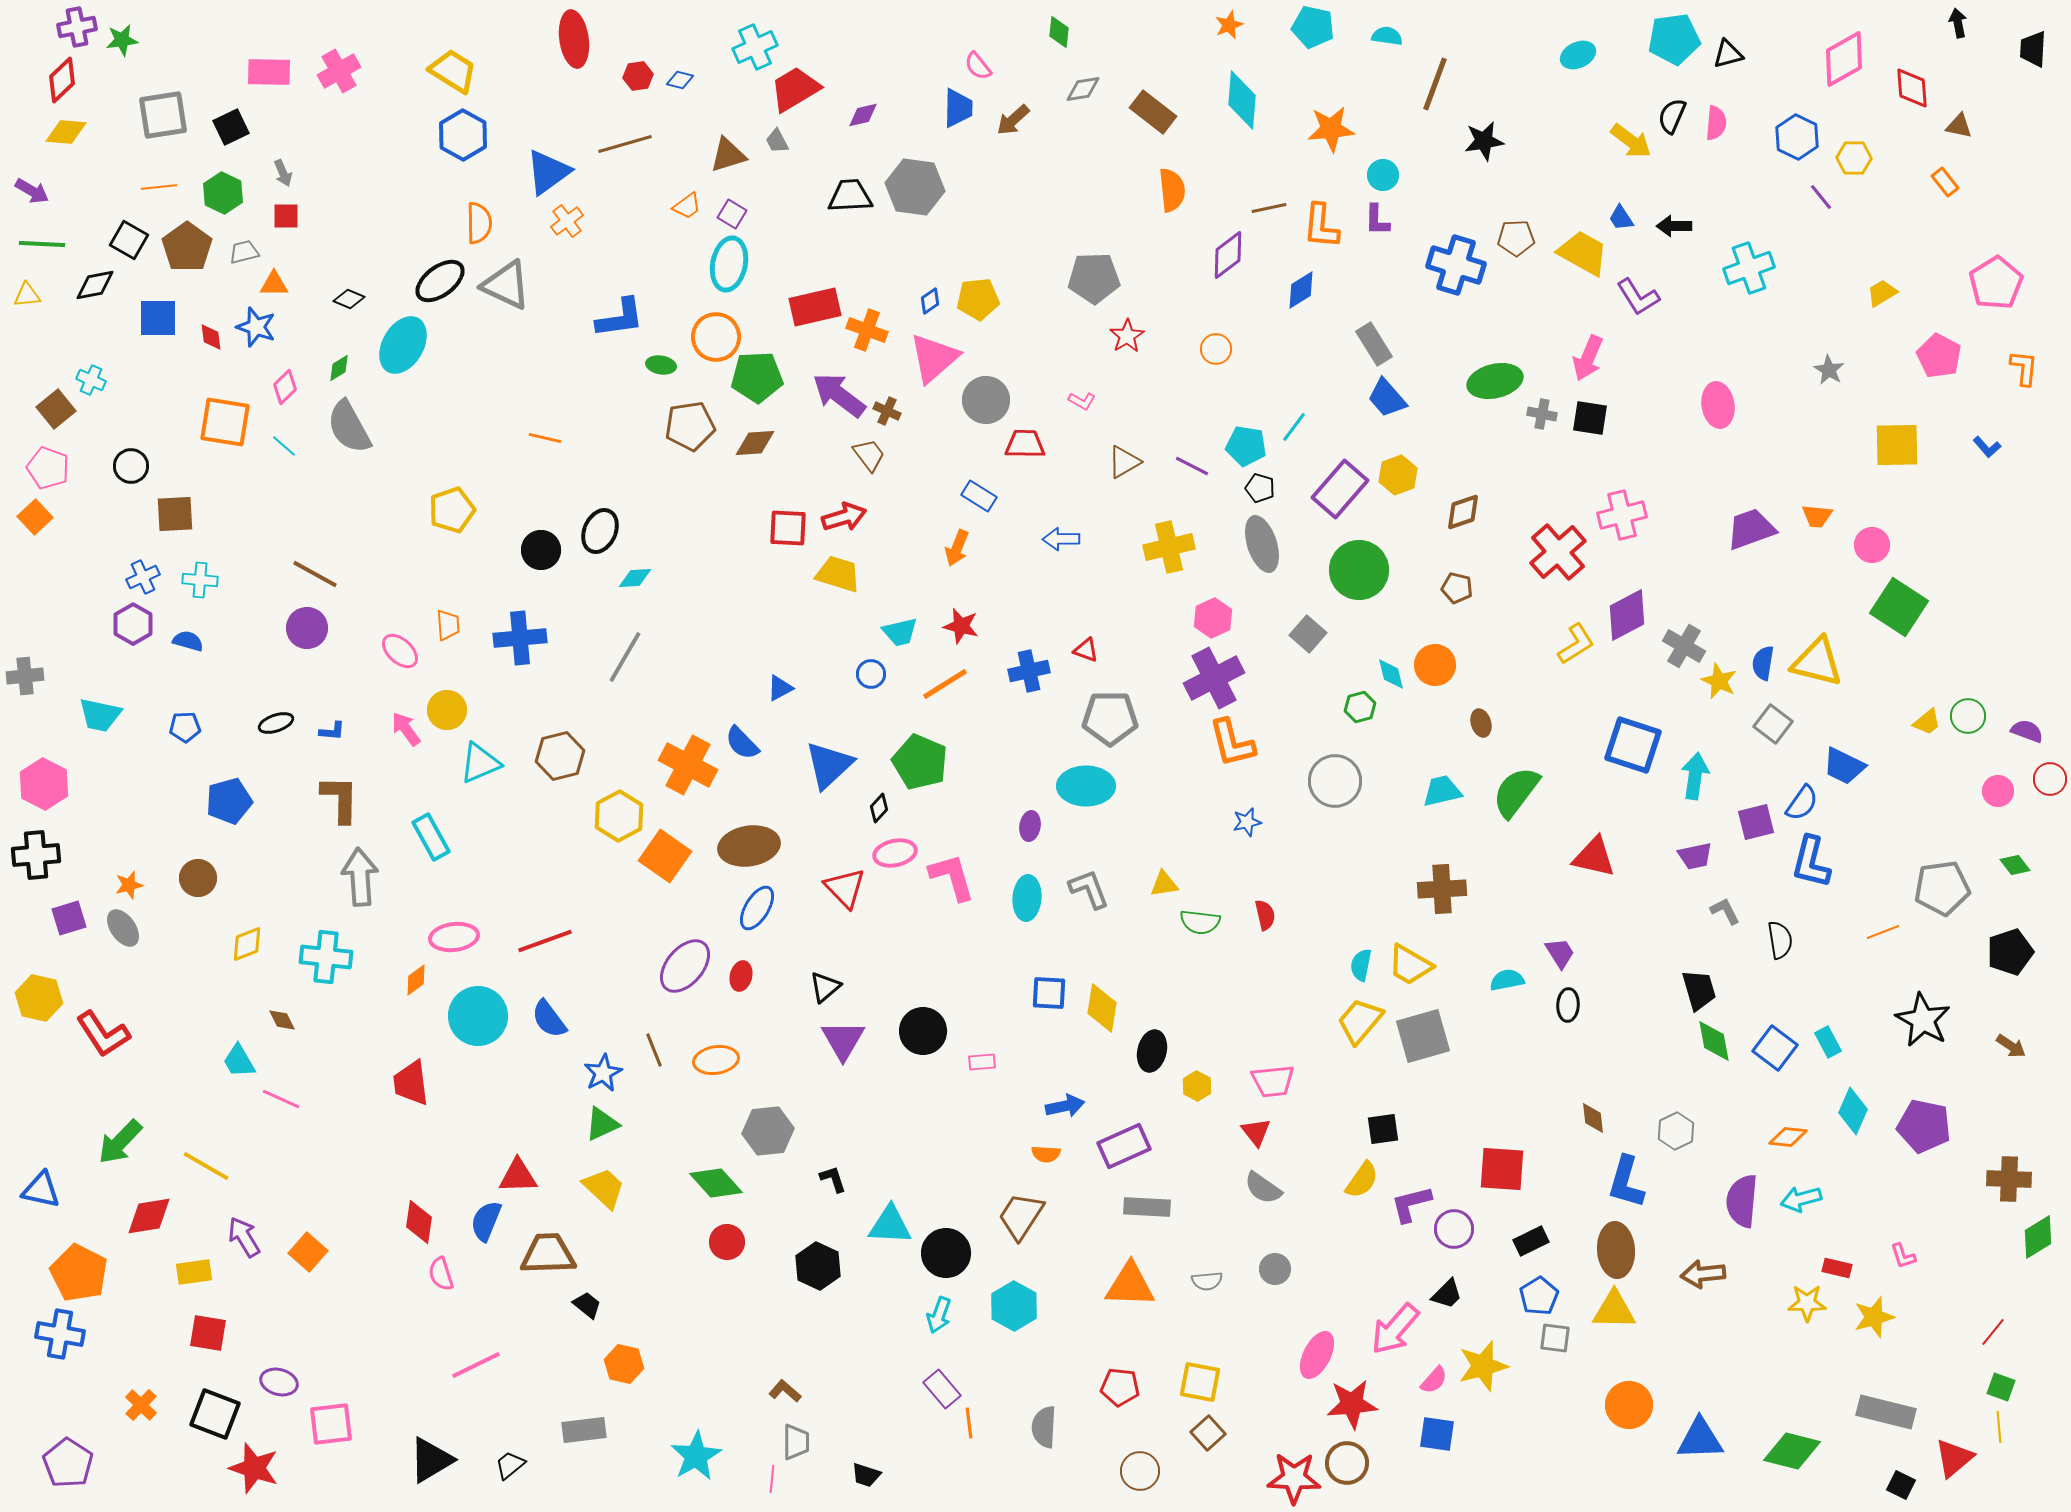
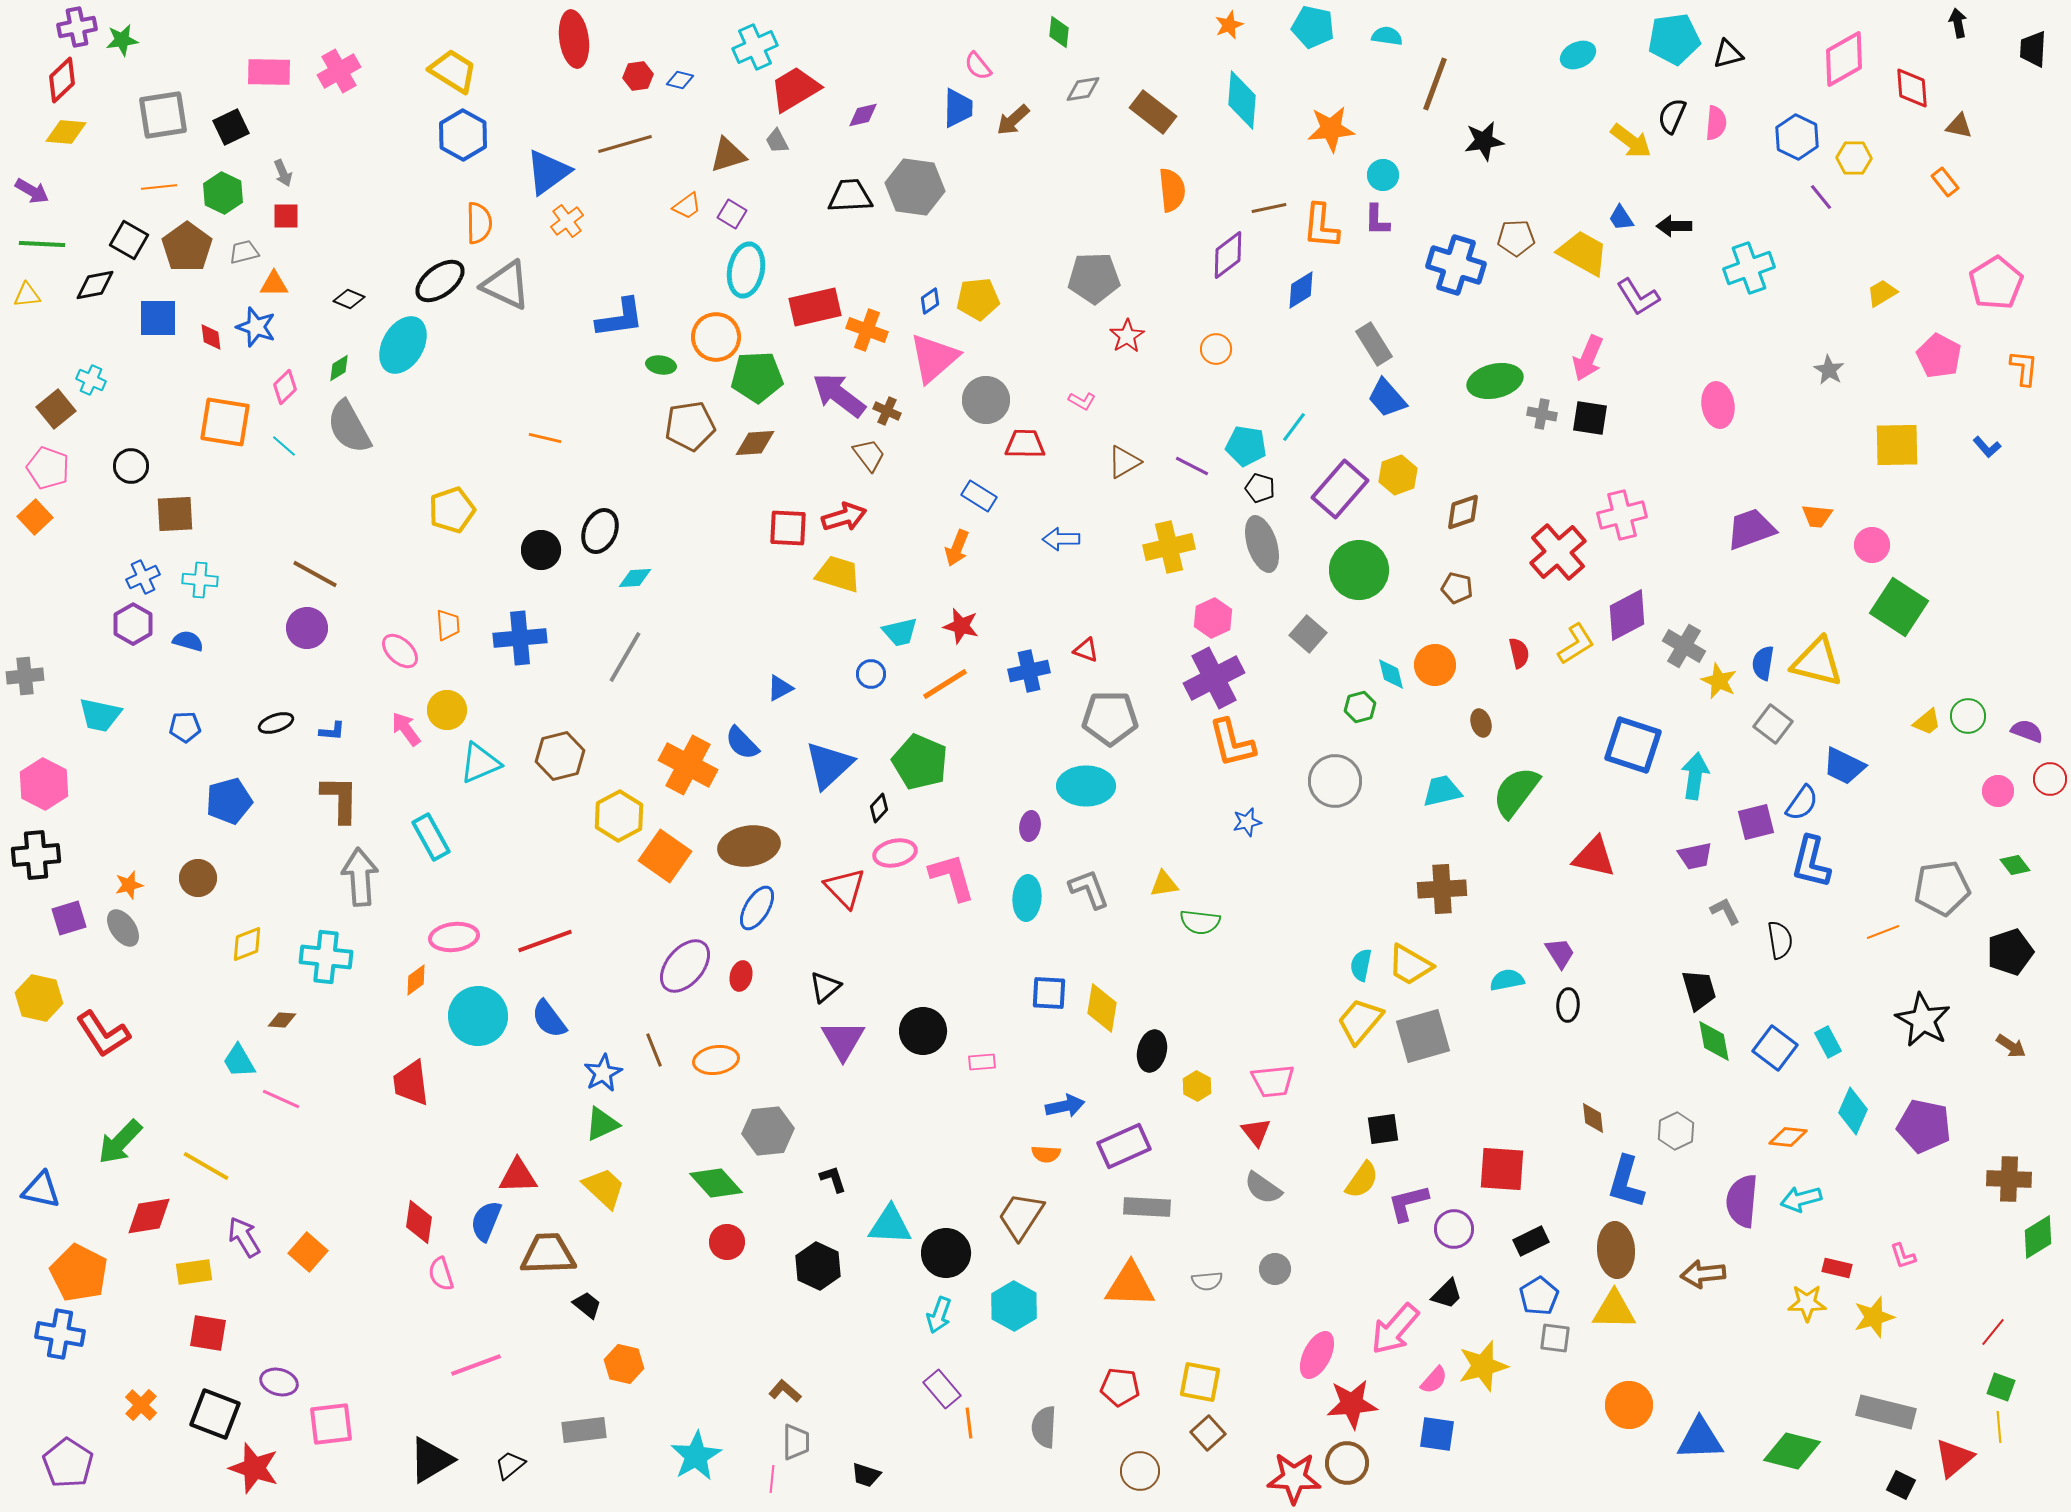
cyan ellipse at (729, 264): moved 17 px right, 6 px down
red semicircle at (1265, 915): moved 254 px right, 262 px up
brown diamond at (282, 1020): rotated 60 degrees counterclockwise
purple L-shape at (1411, 1204): moved 3 px left, 1 px up
pink line at (476, 1365): rotated 6 degrees clockwise
